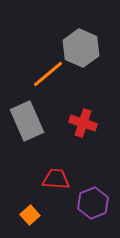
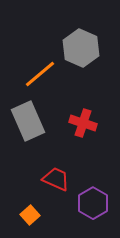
orange line: moved 8 px left
gray rectangle: moved 1 px right
red trapezoid: rotated 20 degrees clockwise
purple hexagon: rotated 8 degrees counterclockwise
